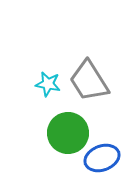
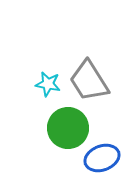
green circle: moved 5 px up
